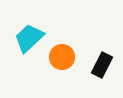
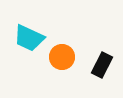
cyan trapezoid: rotated 112 degrees counterclockwise
